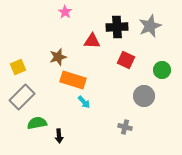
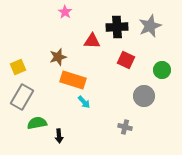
gray rectangle: rotated 15 degrees counterclockwise
